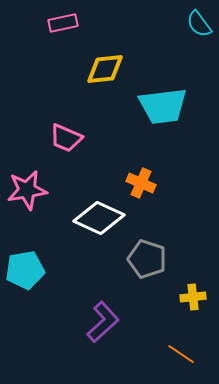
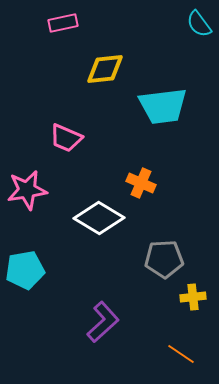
white diamond: rotated 6 degrees clockwise
gray pentagon: moved 17 px right; rotated 21 degrees counterclockwise
